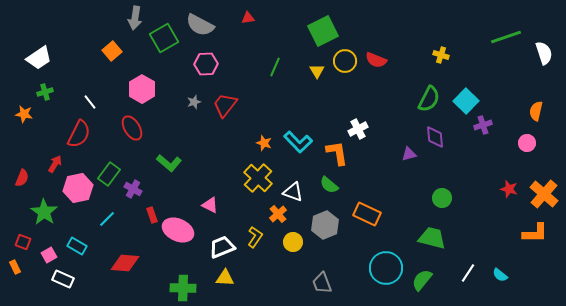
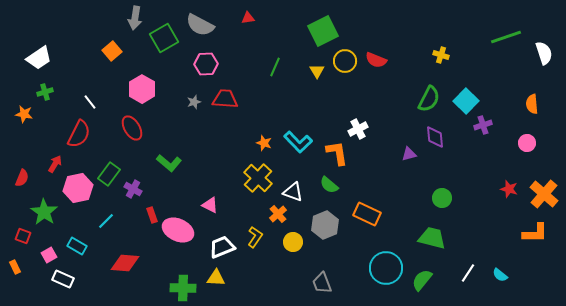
red trapezoid at (225, 105): moved 6 px up; rotated 56 degrees clockwise
orange semicircle at (536, 111): moved 4 px left, 7 px up; rotated 18 degrees counterclockwise
cyan line at (107, 219): moved 1 px left, 2 px down
red square at (23, 242): moved 6 px up
yellow triangle at (225, 278): moved 9 px left
